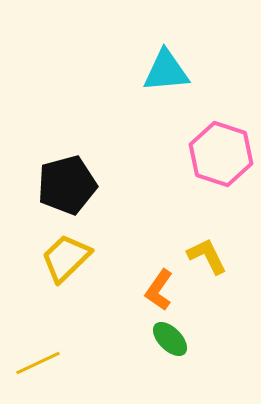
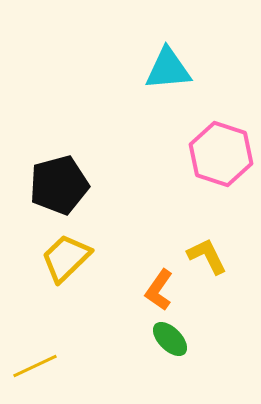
cyan triangle: moved 2 px right, 2 px up
black pentagon: moved 8 px left
yellow line: moved 3 px left, 3 px down
